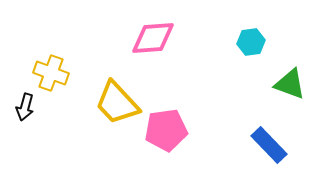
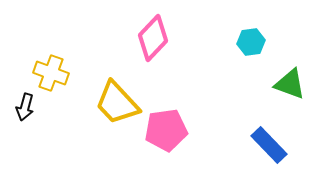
pink diamond: rotated 42 degrees counterclockwise
